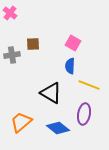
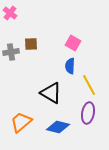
brown square: moved 2 px left
gray cross: moved 1 px left, 3 px up
yellow line: rotated 40 degrees clockwise
purple ellipse: moved 4 px right, 1 px up
blue diamond: moved 1 px up; rotated 25 degrees counterclockwise
